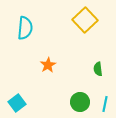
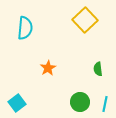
orange star: moved 3 px down
